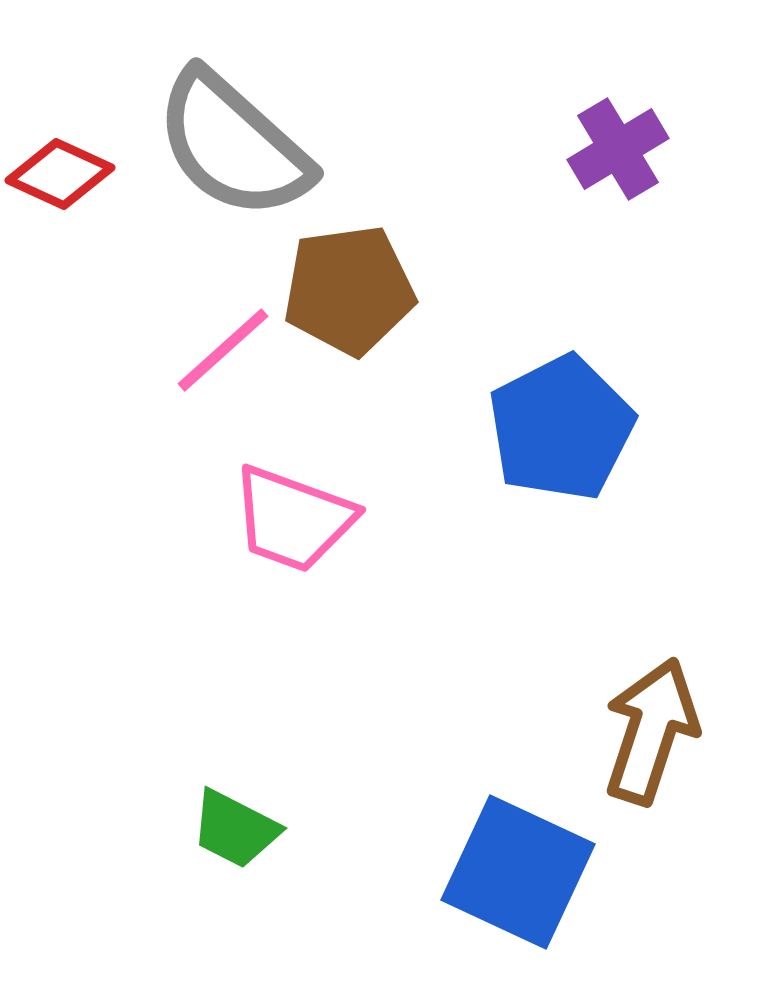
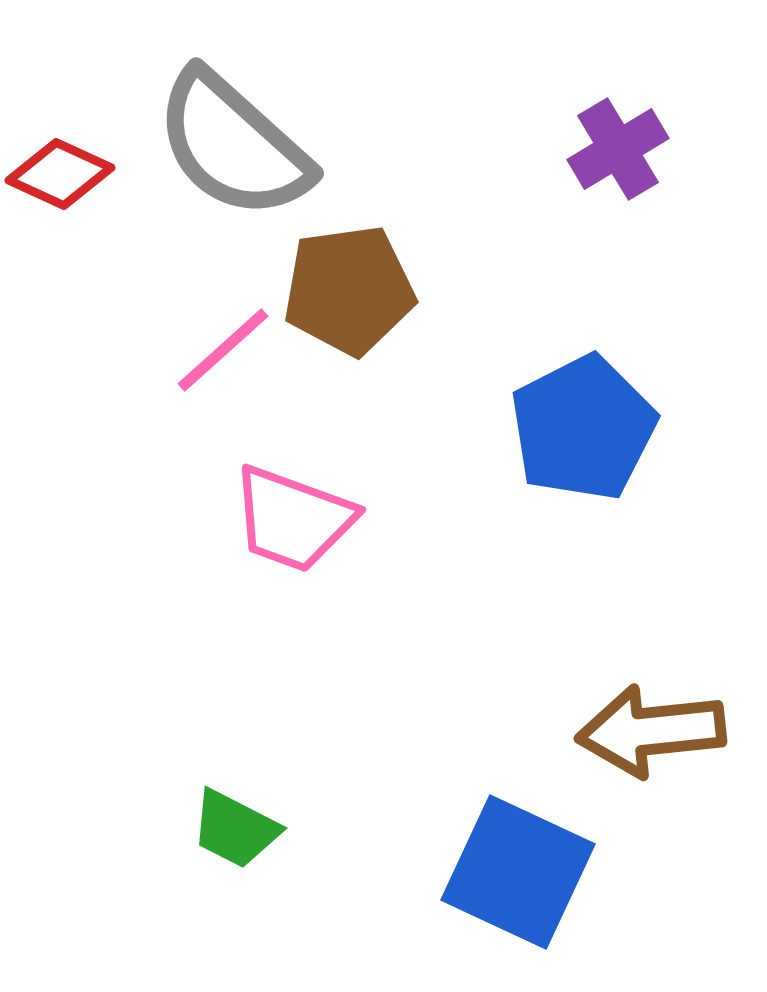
blue pentagon: moved 22 px right
brown arrow: rotated 114 degrees counterclockwise
